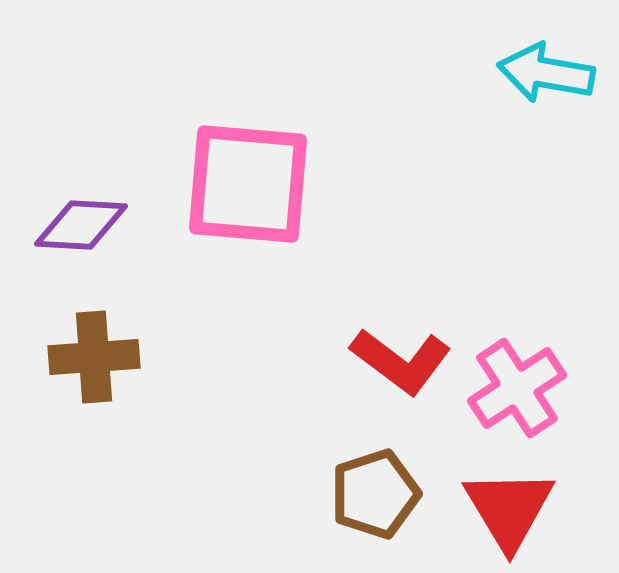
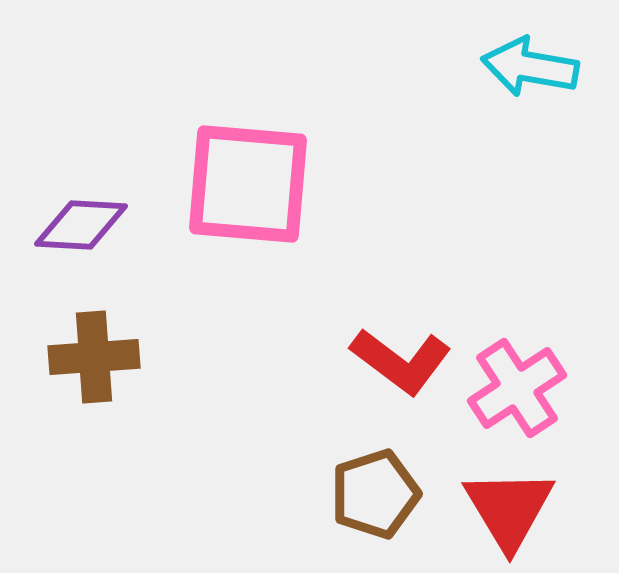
cyan arrow: moved 16 px left, 6 px up
